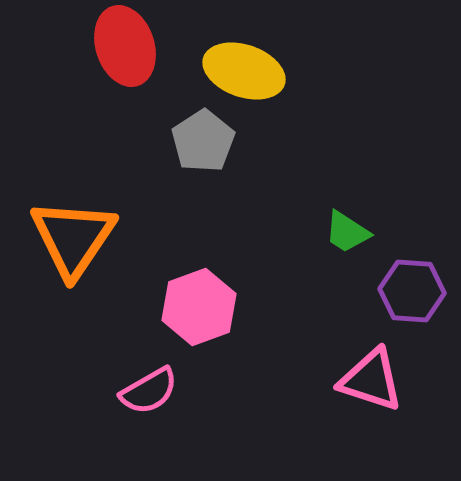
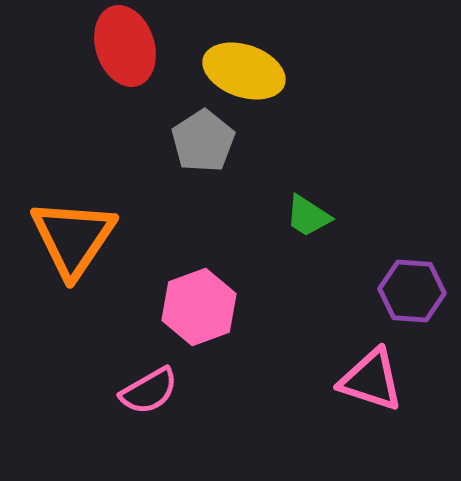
green trapezoid: moved 39 px left, 16 px up
